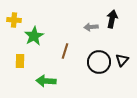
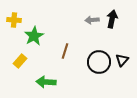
gray arrow: moved 1 px right, 7 px up
yellow rectangle: rotated 40 degrees clockwise
green arrow: moved 1 px down
